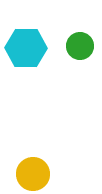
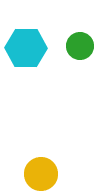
yellow circle: moved 8 px right
